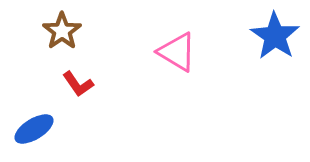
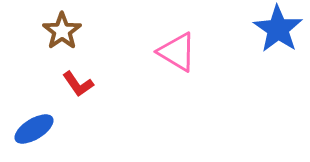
blue star: moved 3 px right, 7 px up
